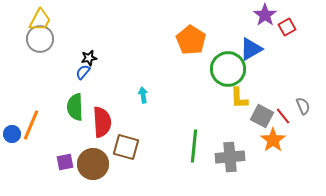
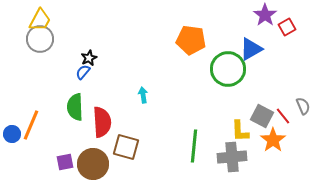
orange pentagon: rotated 24 degrees counterclockwise
black star: rotated 14 degrees counterclockwise
yellow L-shape: moved 1 px right, 33 px down
gray cross: moved 2 px right
